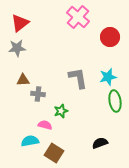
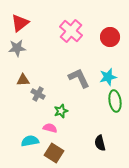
pink cross: moved 7 px left, 14 px down
gray L-shape: moved 1 px right; rotated 15 degrees counterclockwise
gray cross: rotated 24 degrees clockwise
pink semicircle: moved 5 px right, 3 px down
black semicircle: rotated 84 degrees counterclockwise
